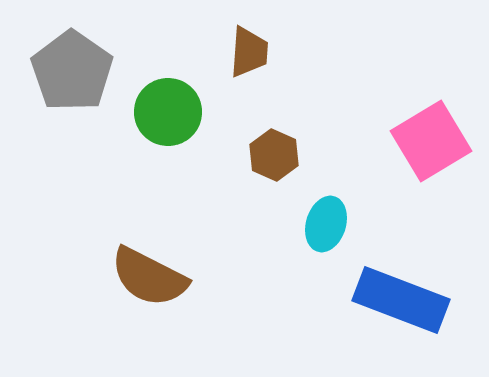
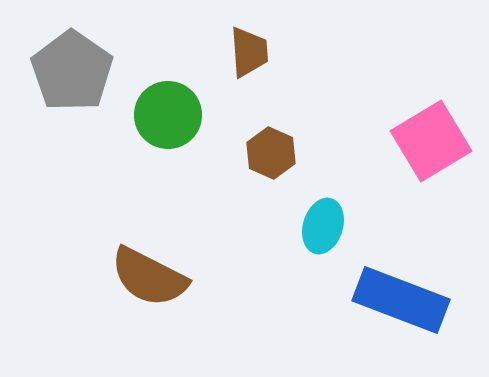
brown trapezoid: rotated 8 degrees counterclockwise
green circle: moved 3 px down
brown hexagon: moved 3 px left, 2 px up
cyan ellipse: moved 3 px left, 2 px down
